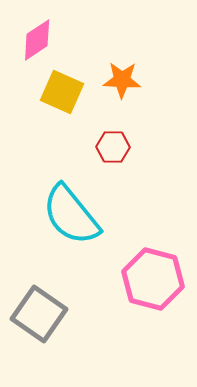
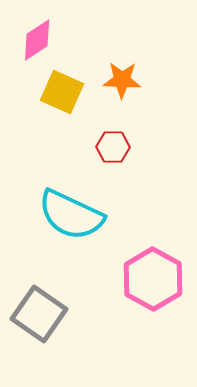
cyan semicircle: rotated 26 degrees counterclockwise
pink hexagon: rotated 14 degrees clockwise
